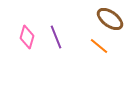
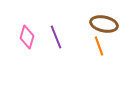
brown ellipse: moved 6 px left, 5 px down; rotated 24 degrees counterclockwise
orange line: rotated 30 degrees clockwise
